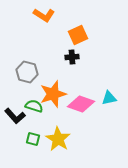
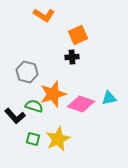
yellow star: rotated 15 degrees clockwise
